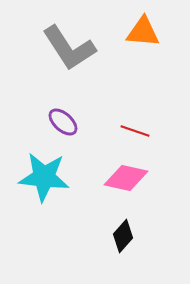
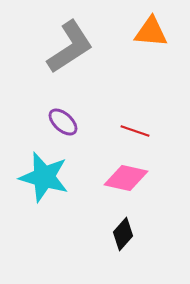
orange triangle: moved 8 px right
gray L-shape: moved 1 px right, 1 px up; rotated 90 degrees counterclockwise
cyan star: rotated 9 degrees clockwise
black diamond: moved 2 px up
